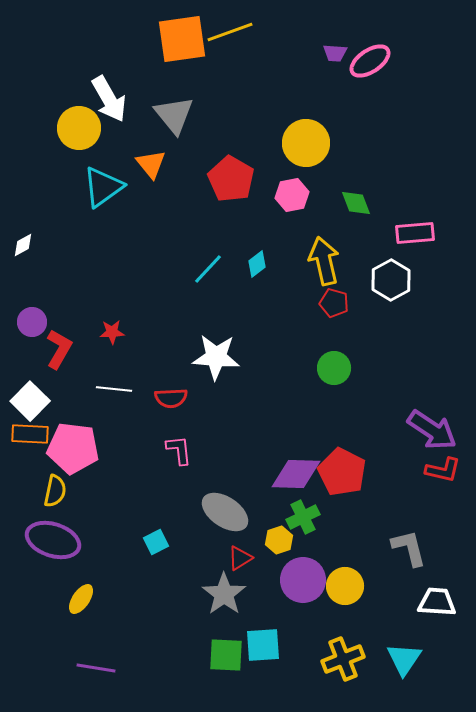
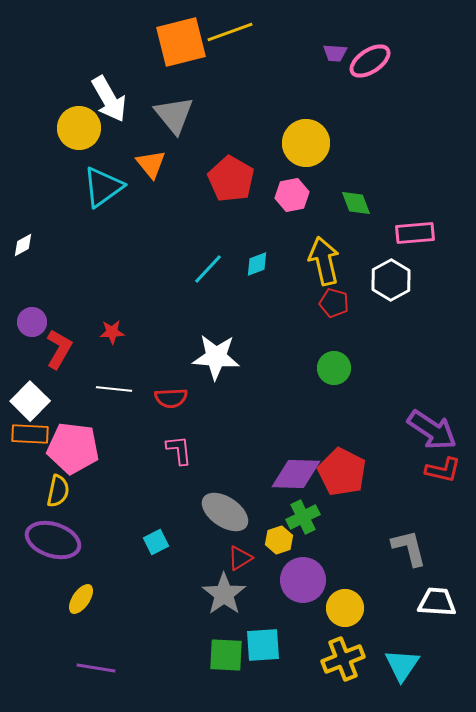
orange square at (182, 39): moved 1 px left, 3 px down; rotated 6 degrees counterclockwise
cyan diamond at (257, 264): rotated 16 degrees clockwise
yellow semicircle at (55, 491): moved 3 px right
yellow circle at (345, 586): moved 22 px down
cyan triangle at (404, 659): moved 2 px left, 6 px down
